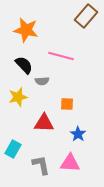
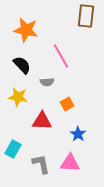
brown rectangle: rotated 35 degrees counterclockwise
pink line: rotated 45 degrees clockwise
black semicircle: moved 2 px left
gray semicircle: moved 5 px right, 1 px down
yellow star: rotated 24 degrees clockwise
orange square: rotated 32 degrees counterclockwise
red triangle: moved 2 px left, 2 px up
gray L-shape: moved 1 px up
